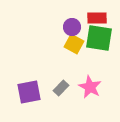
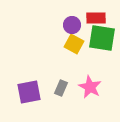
red rectangle: moved 1 px left
purple circle: moved 2 px up
green square: moved 3 px right
gray rectangle: rotated 21 degrees counterclockwise
